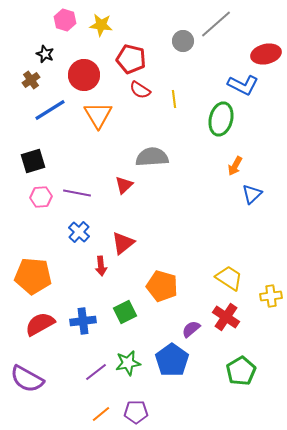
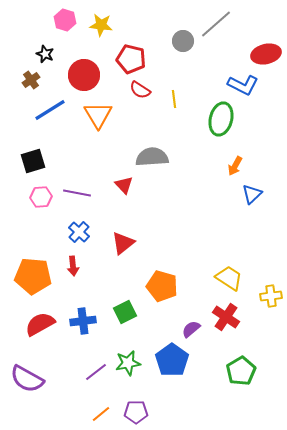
red triangle at (124, 185): rotated 30 degrees counterclockwise
red arrow at (101, 266): moved 28 px left
